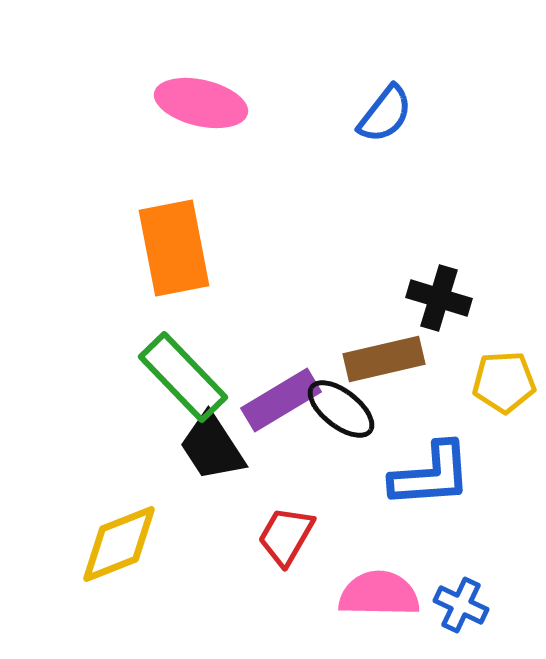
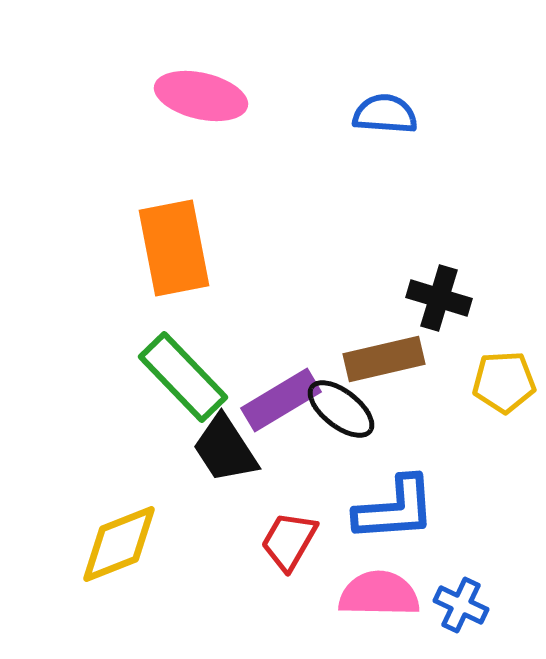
pink ellipse: moved 7 px up
blue semicircle: rotated 124 degrees counterclockwise
black trapezoid: moved 13 px right, 2 px down
blue L-shape: moved 36 px left, 34 px down
red trapezoid: moved 3 px right, 5 px down
